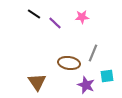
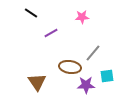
black line: moved 3 px left, 1 px up
purple line: moved 4 px left, 10 px down; rotated 72 degrees counterclockwise
gray line: rotated 18 degrees clockwise
brown ellipse: moved 1 px right, 4 px down
purple star: rotated 24 degrees counterclockwise
